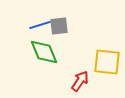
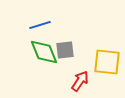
gray square: moved 6 px right, 24 px down
